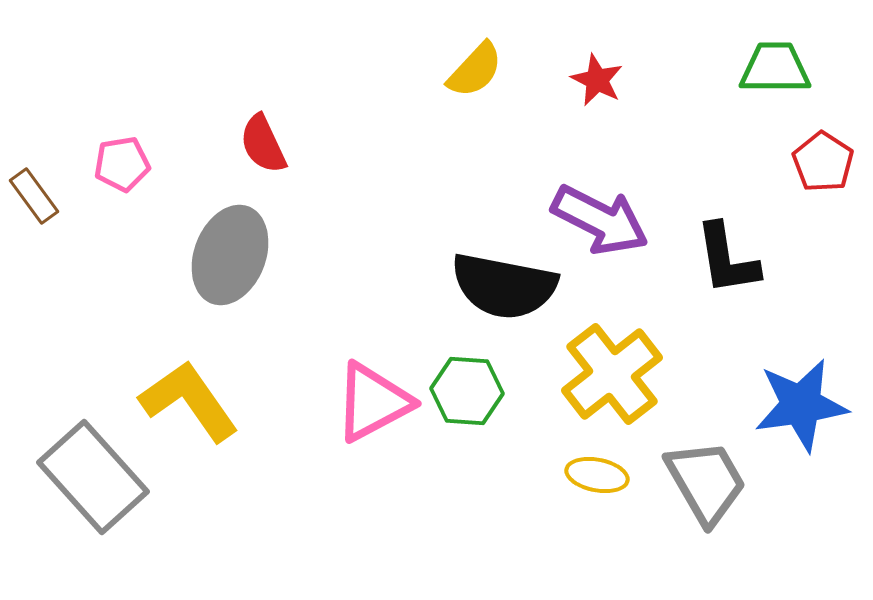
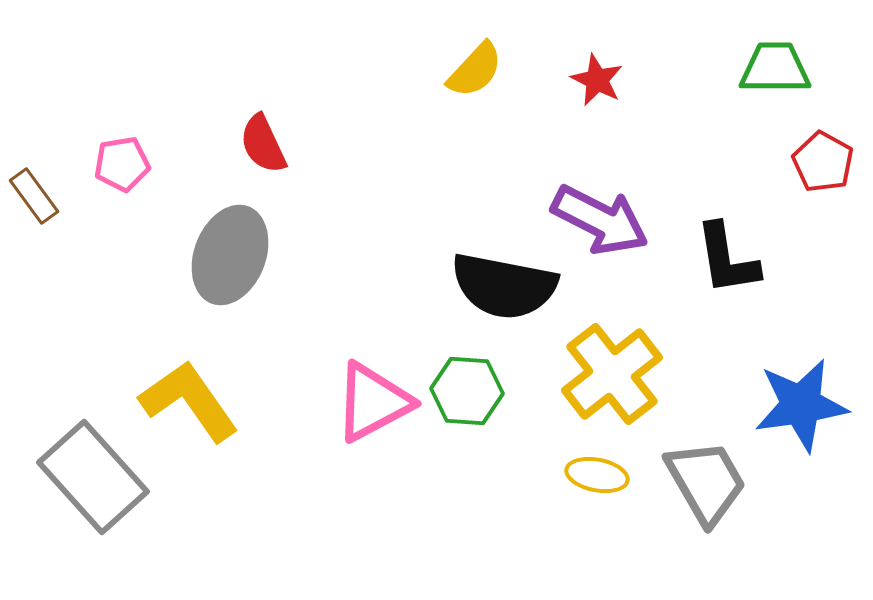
red pentagon: rotated 4 degrees counterclockwise
